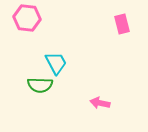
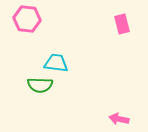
pink hexagon: moved 1 px down
cyan trapezoid: rotated 55 degrees counterclockwise
pink arrow: moved 19 px right, 16 px down
